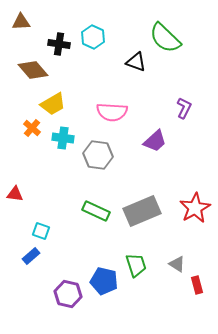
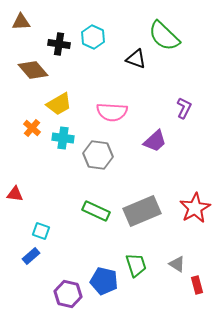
green semicircle: moved 1 px left, 2 px up
black triangle: moved 3 px up
yellow trapezoid: moved 6 px right
